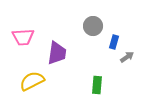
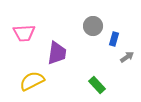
pink trapezoid: moved 1 px right, 4 px up
blue rectangle: moved 3 px up
green rectangle: rotated 48 degrees counterclockwise
